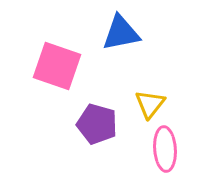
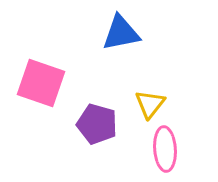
pink square: moved 16 px left, 17 px down
